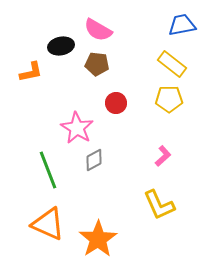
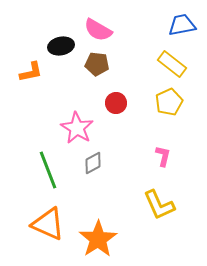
yellow pentagon: moved 3 px down; rotated 24 degrees counterclockwise
pink L-shape: rotated 35 degrees counterclockwise
gray diamond: moved 1 px left, 3 px down
